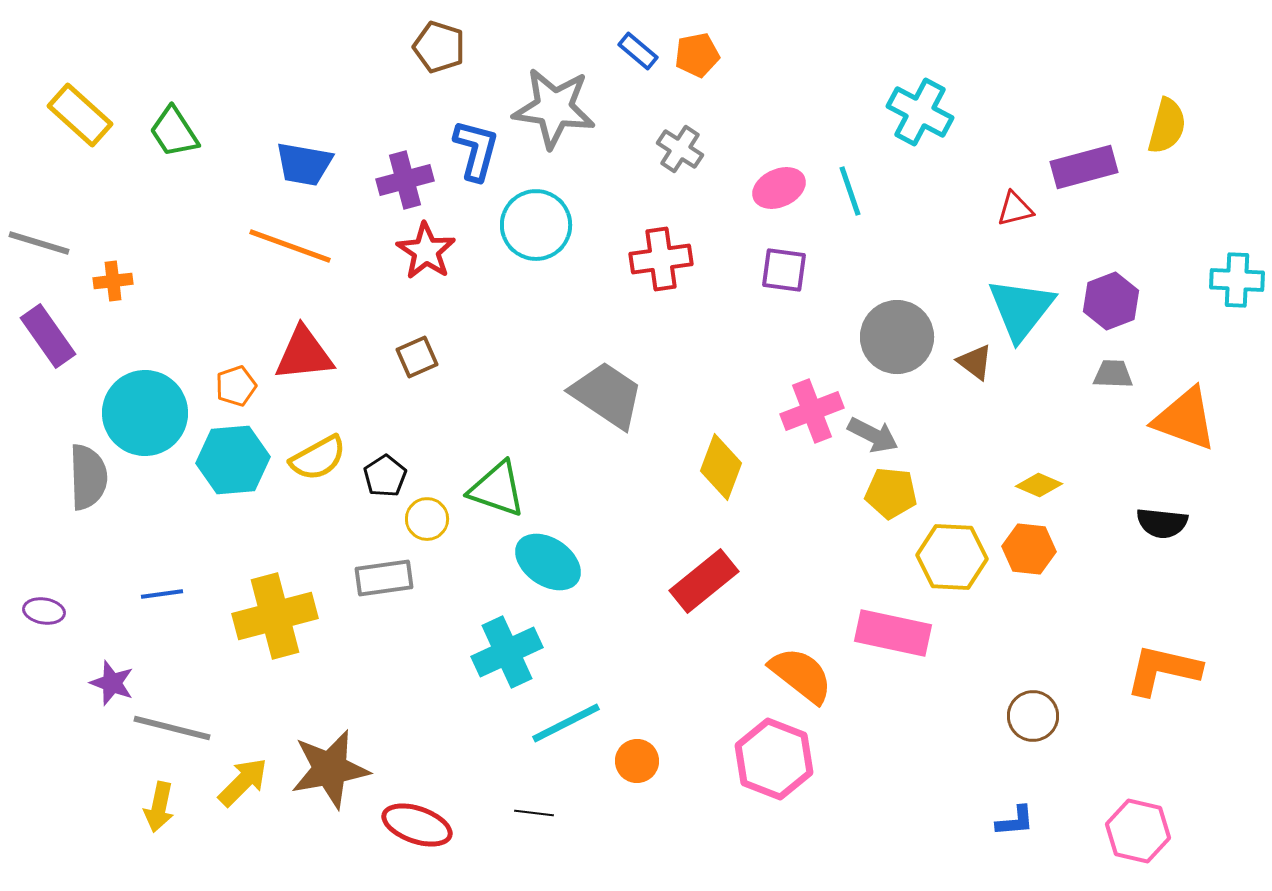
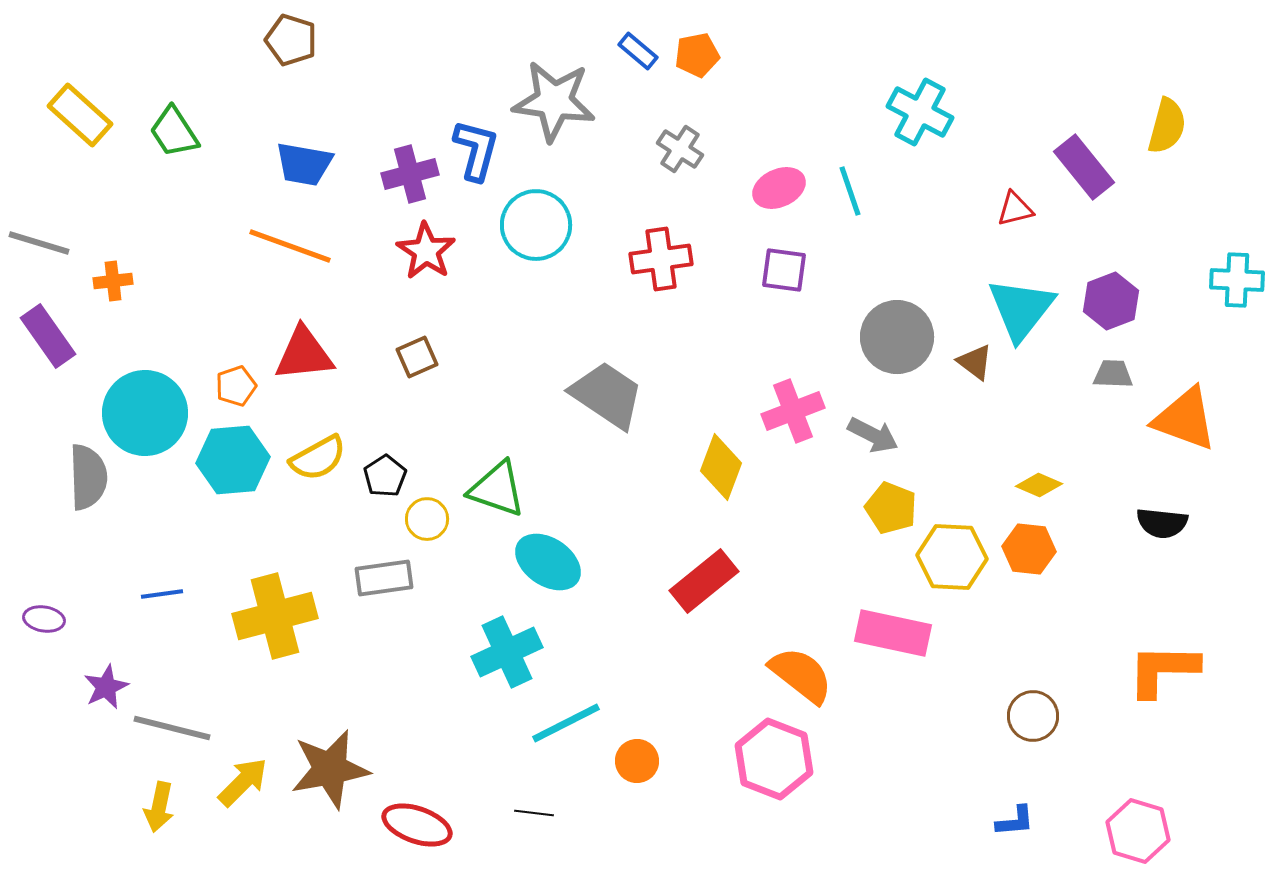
brown pentagon at (439, 47): moved 148 px left, 7 px up
gray star at (554, 108): moved 7 px up
purple rectangle at (1084, 167): rotated 66 degrees clockwise
purple cross at (405, 180): moved 5 px right, 6 px up
pink cross at (812, 411): moved 19 px left
yellow pentagon at (891, 493): moved 15 px down; rotated 15 degrees clockwise
purple ellipse at (44, 611): moved 8 px down
orange L-shape at (1163, 670): rotated 12 degrees counterclockwise
purple star at (112, 683): moved 6 px left, 4 px down; rotated 27 degrees clockwise
pink hexagon at (1138, 831): rotated 4 degrees clockwise
